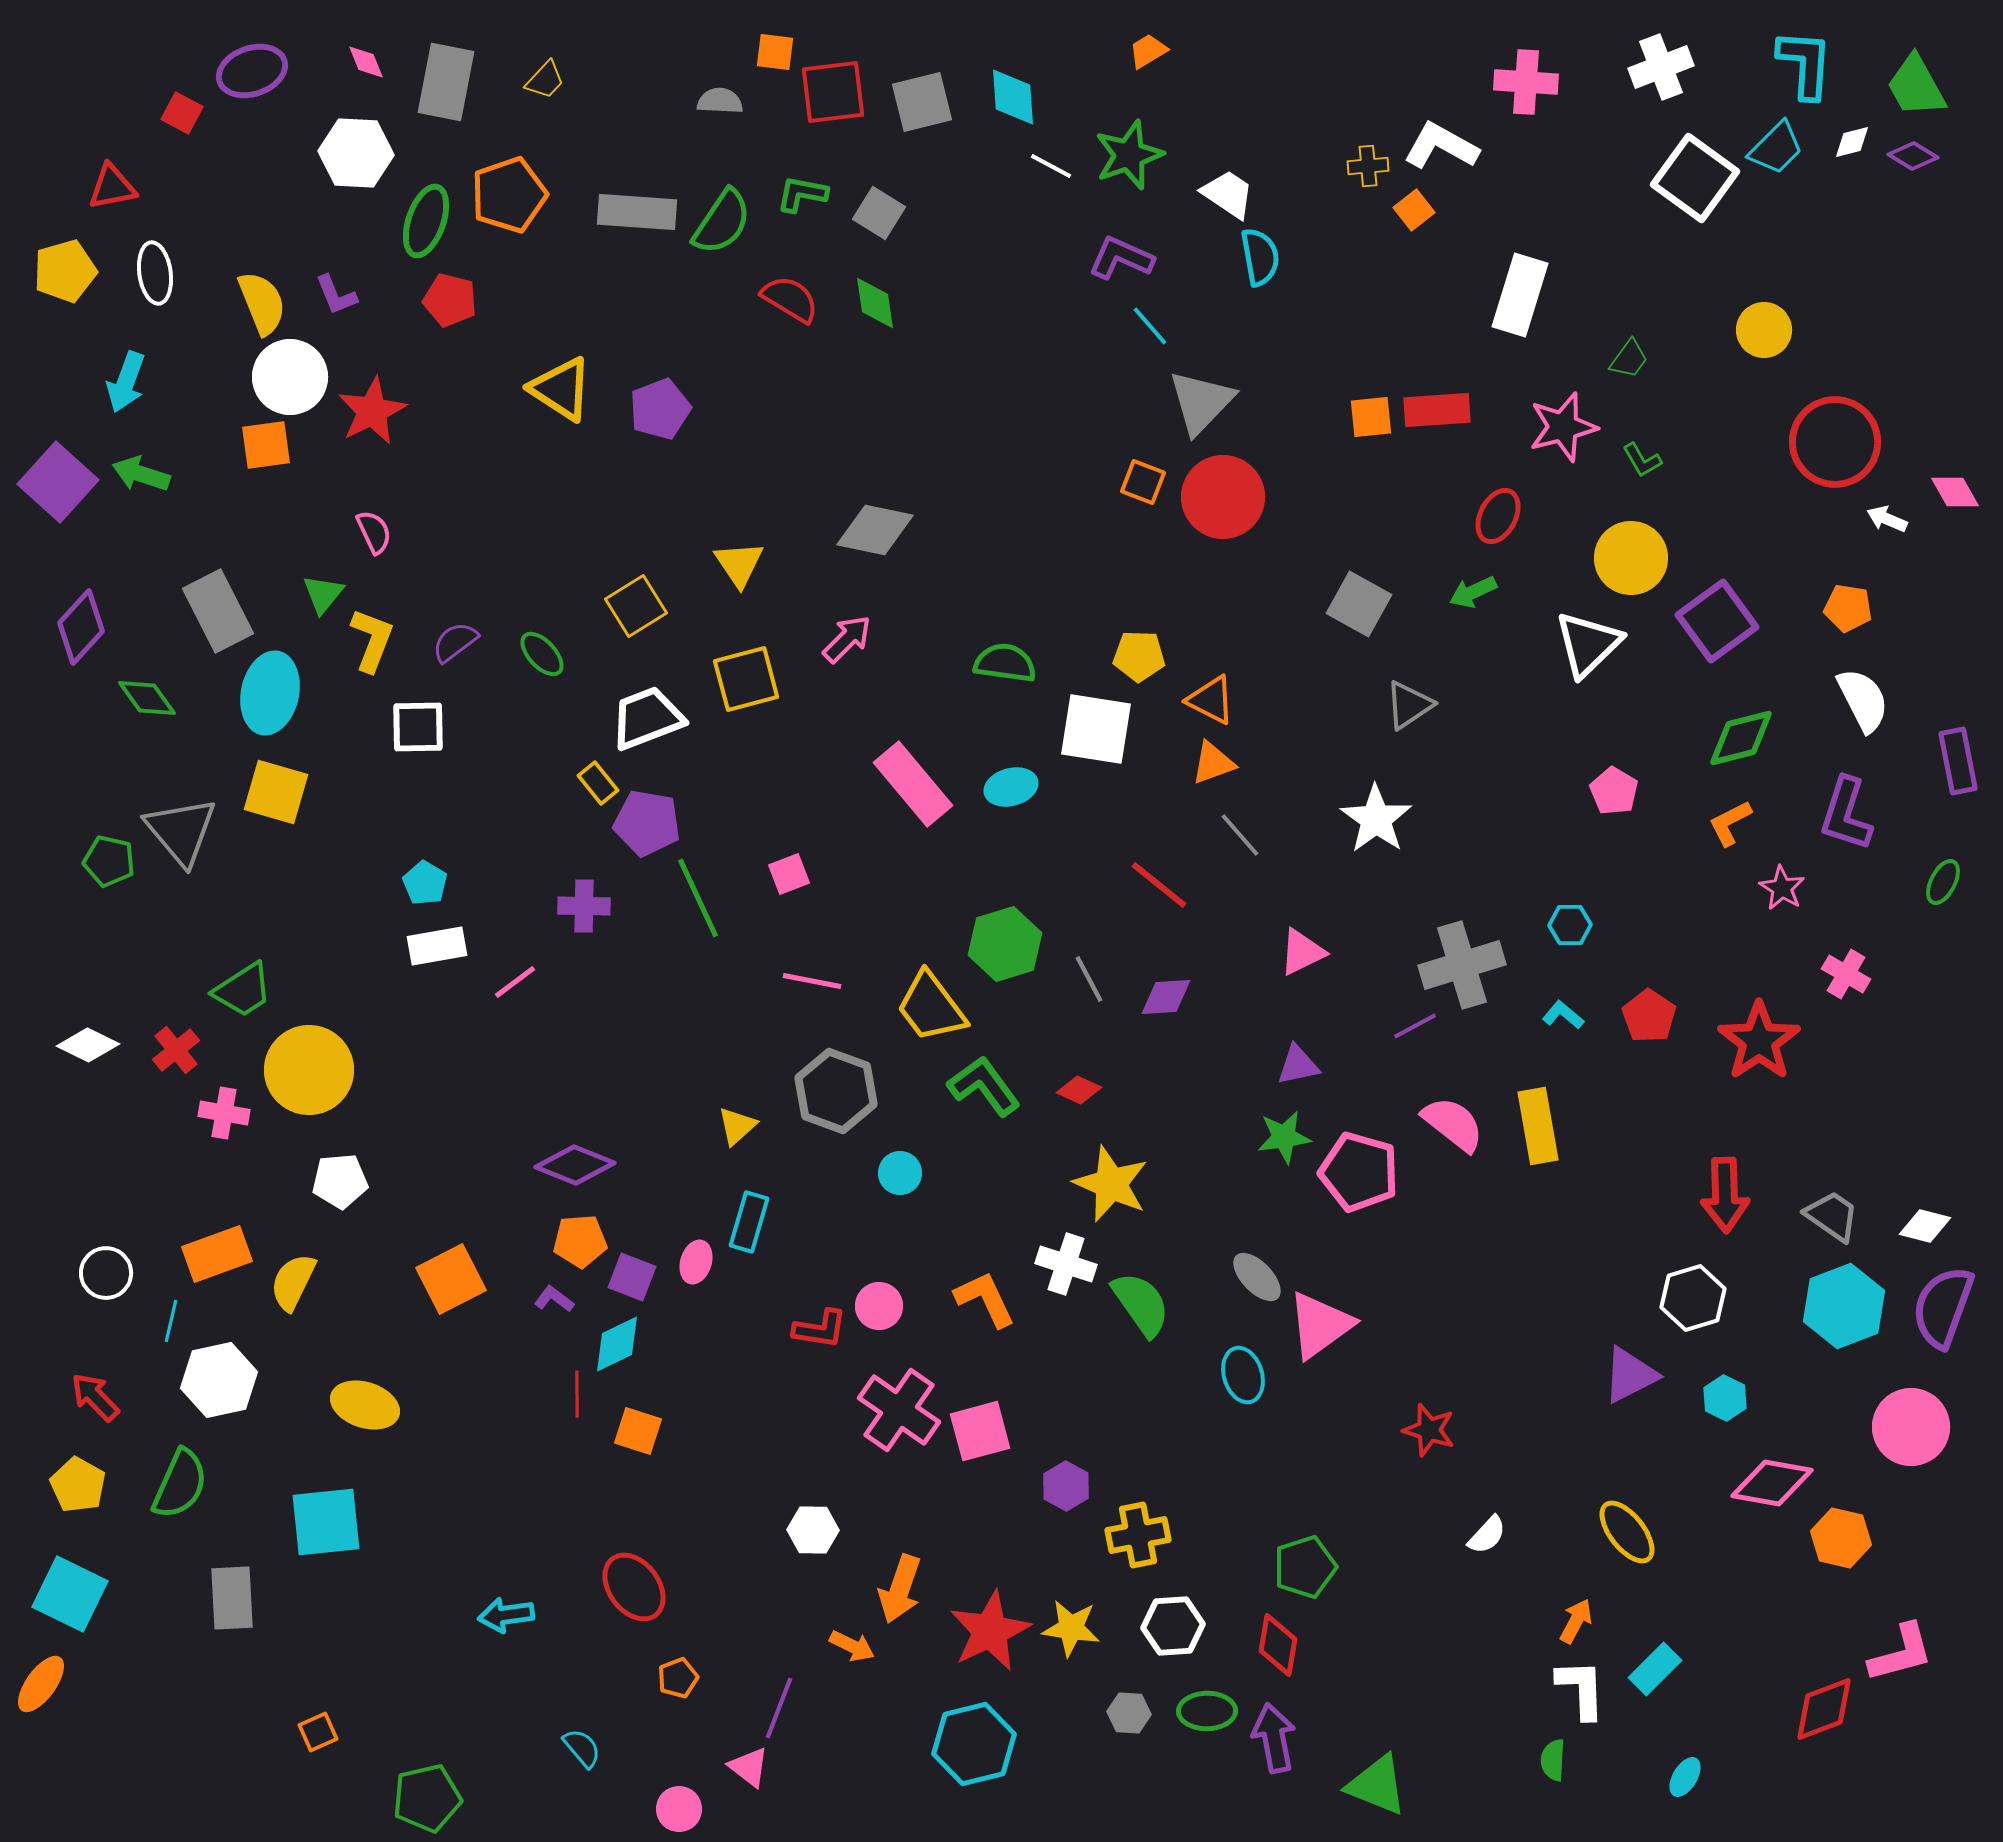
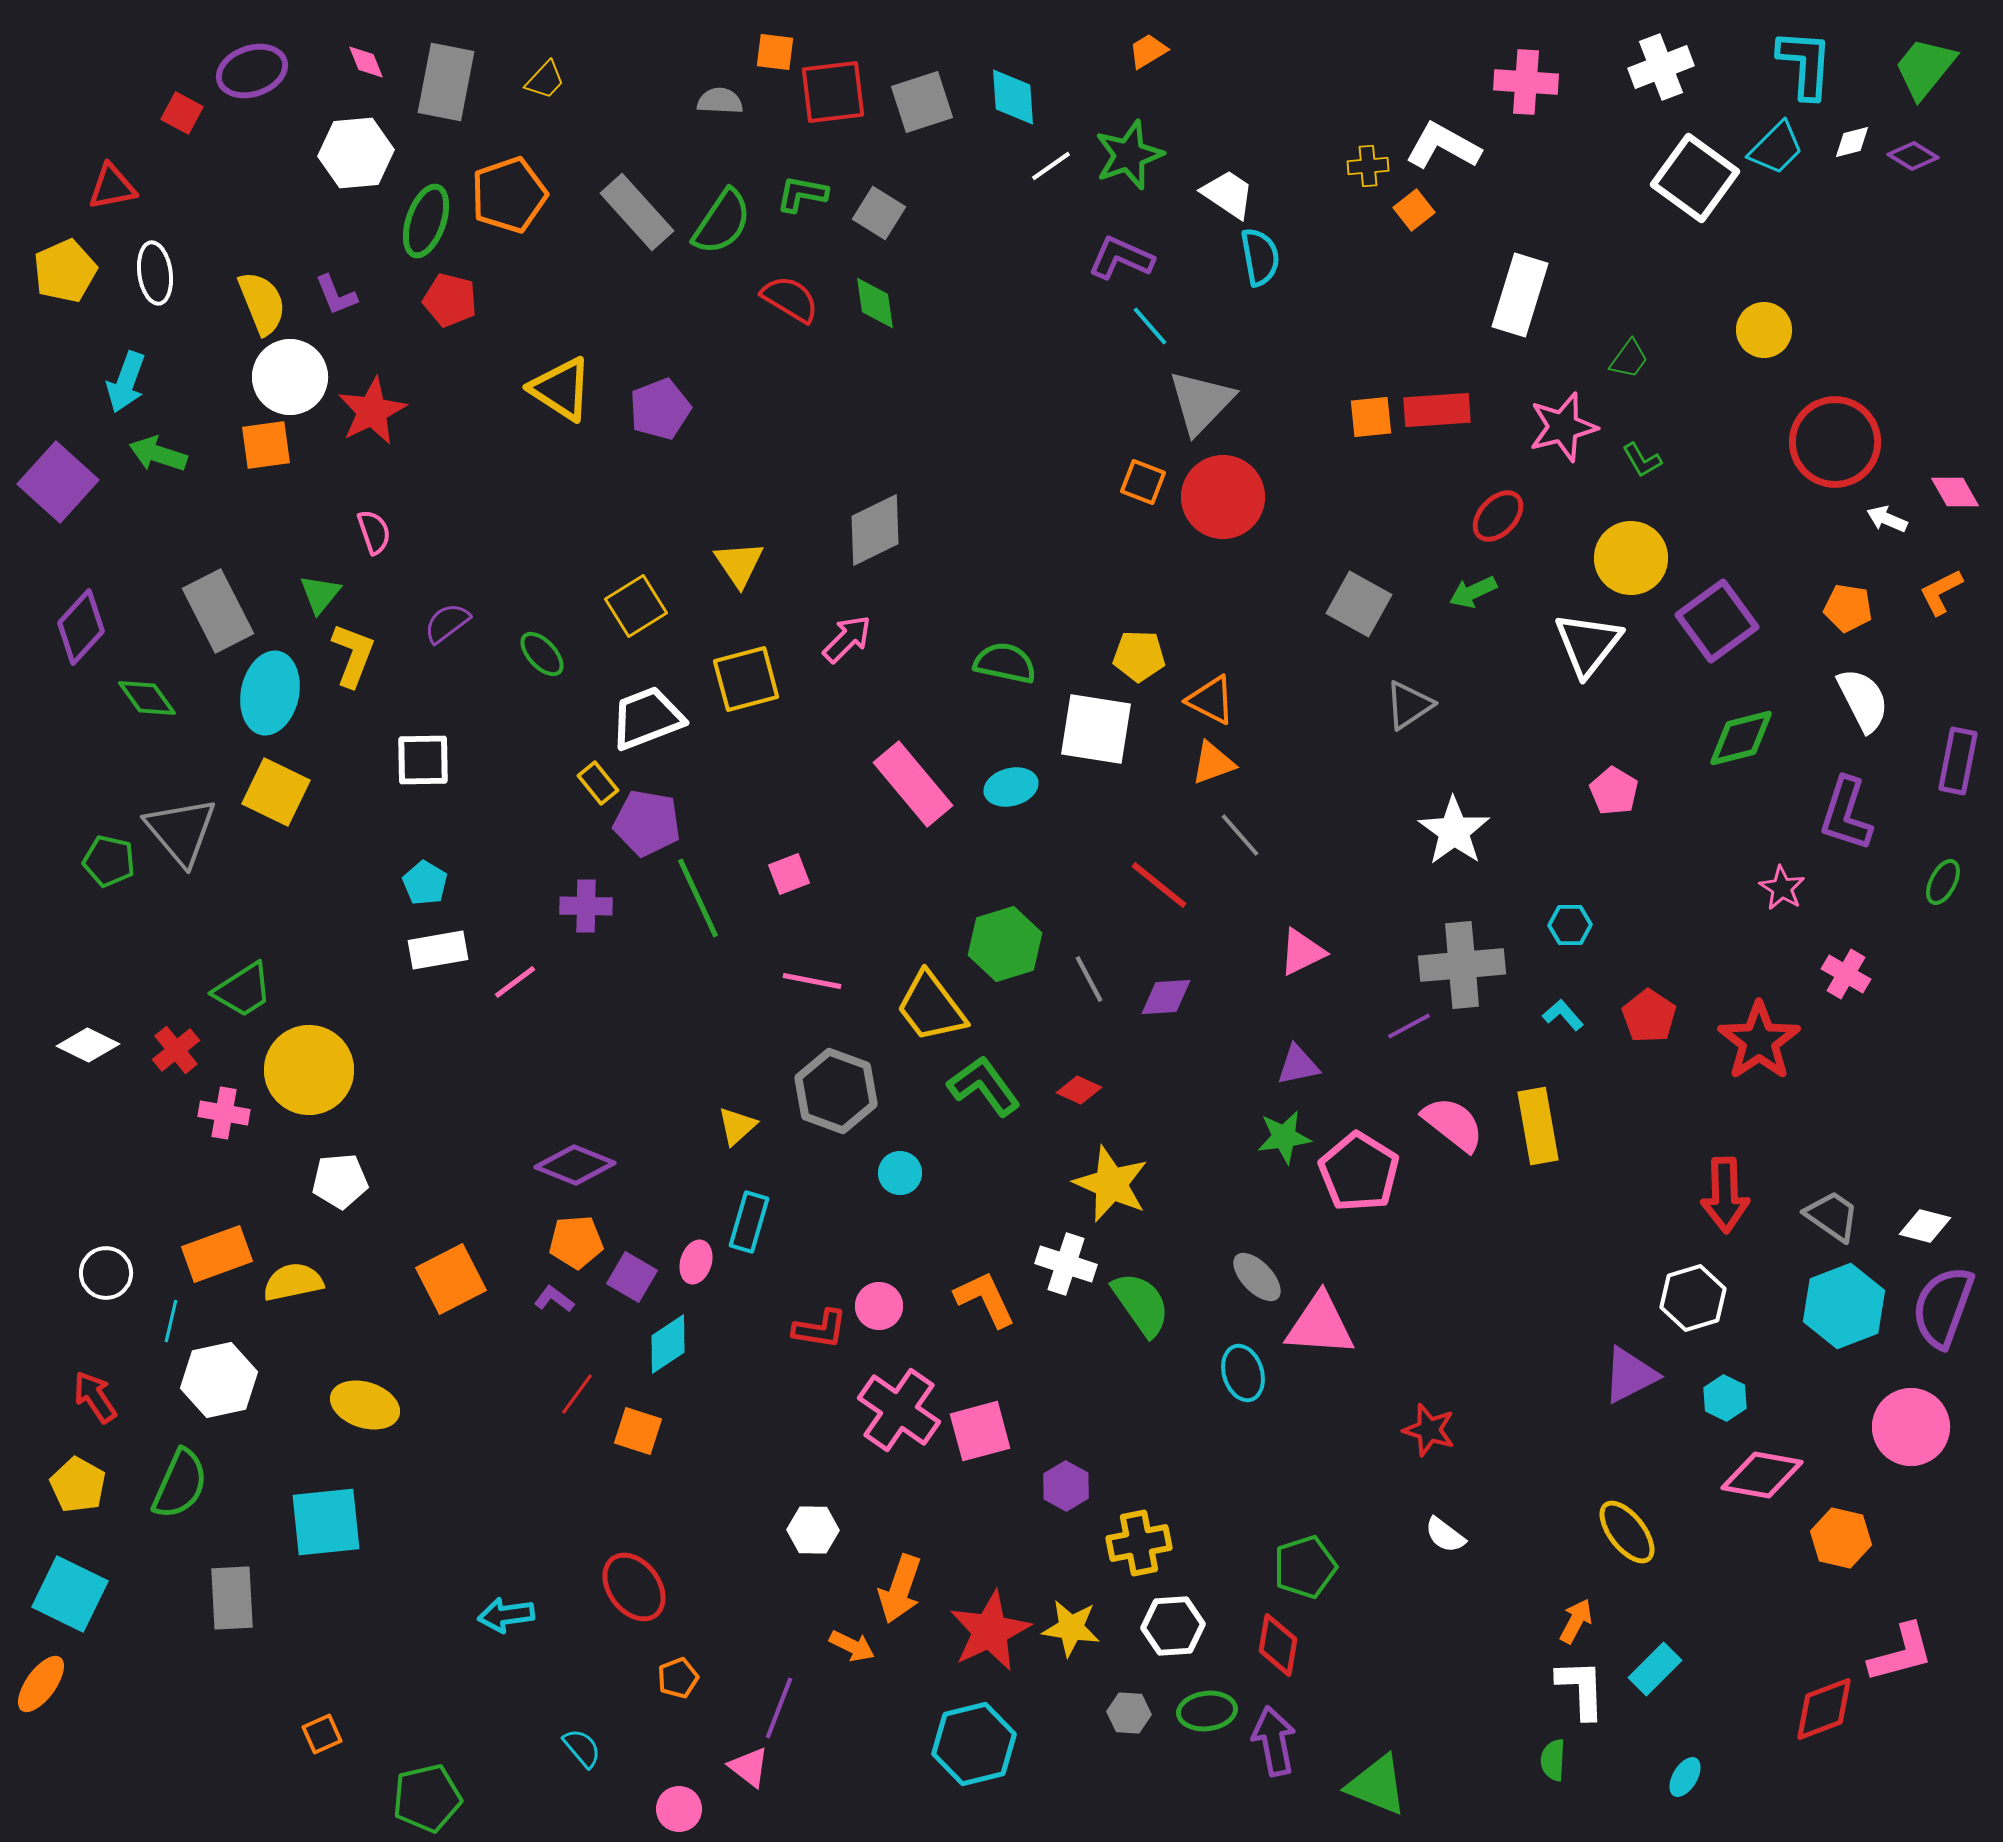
green trapezoid at (1916, 86): moved 9 px right, 18 px up; rotated 68 degrees clockwise
gray square at (922, 102): rotated 4 degrees counterclockwise
white L-shape at (1441, 146): moved 2 px right
white hexagon at (356, 153): rotated 8 degrees counterclockwise
white line at (1051, 166): rotated 63 degrees counterclockwise
gray rectangle at (637, 212): rotated 44 degrees clockwise
yellow pentagon at (65, 271): rotated 8 degrees counterclockwise
green arrow at (141, 474): moved 17 px right, 20 px up
red ellipse at (1498, 516): rotated 16 degrees clockwise
gray diamond at (875, 530): rotated 38 degrees counterclockwise
pink semicircle at (374, 532): rotated 6 degrees clockwise
green triangle at (323, 594): moved 3 px left
yellow L-shape at (372, 640): moved 19 px left, 15 px down
purple semicircle at (455, 642): moved 8 px left, 19 px up
white triangle at (1588, 644): rotated 8 degrees counterclockwise
green semicircle at (1005, 663): rotated 4 degrees clockwise
white square at (418, 727): moved 5 px right, 33 px down
purple rectangle at (1958, 761): rotated 22 degrees clockwise
yellow square at (276, 792): rotated 10 degrees clockwise
white star at (1376, 819): moved 78 px right, 12 px down
orange L-shape at (1730, 823): moved 211 px right, 231 px up
purple cross at (584, 906): moved 2 px right
white rectangle at (437, 946): moved 1 px right, 4 px down
gray cross at (1462, 965): rotated 12 degrees clockwise
cyan L-shape at (1563, 1015): rotated 9 degrees clockwise
purple line at (1415, 1026): moved 6 px left
pink pentagon at (1359, 1172): rotated 16 degrees clockwise
orange pentagon at (580, 1241): moved 4 px left, 1 px down
purple square at (632, 1277): rotated 9 degrees clockwise
yellow semicircle at (293, 1282): rotated 52 degrees clockwise
pink triangle at (1320, 1325): rotated 40 degrees clockwise
cyan diamond at (617, 1344): moved 51 px right; rotated 8 degrees counterclockwise
cyan ellipse at (1243, 1375): moved 2 px up
red line at (577, 1394): rotated 36 degrees clockwise
red arrow at (95, 1397): rotated 10 degrees clockwise
pink diamond at (1772, 1483): moved 10 px left, 8 px up
yellow cross at (1138, 1535): moved 1 px right, 8 px down
white semicircle at (1487, 1535): moved 42 px left; rotated 84 degrees clockwise
green ellipse at (1207, 1711): rotated 6 degrees counterclockwise
orange square at (318, 1732): moved 4 px right, 2 px down
purple arrow at (1274, 1738): moved 3 px down
